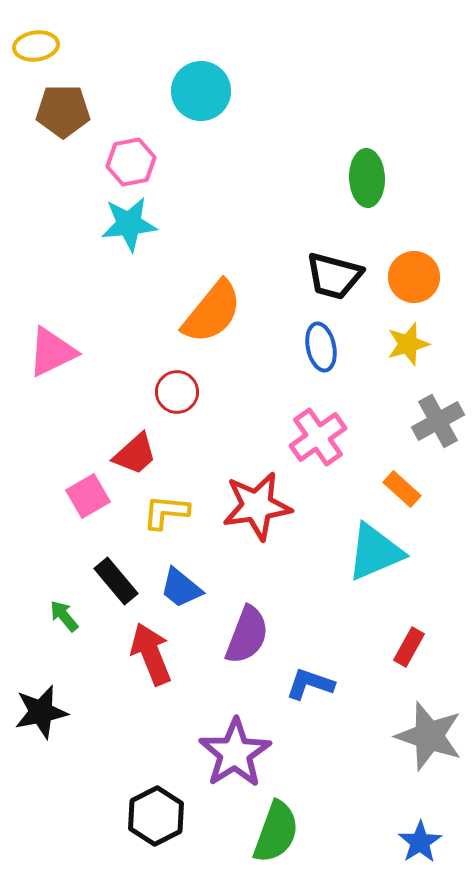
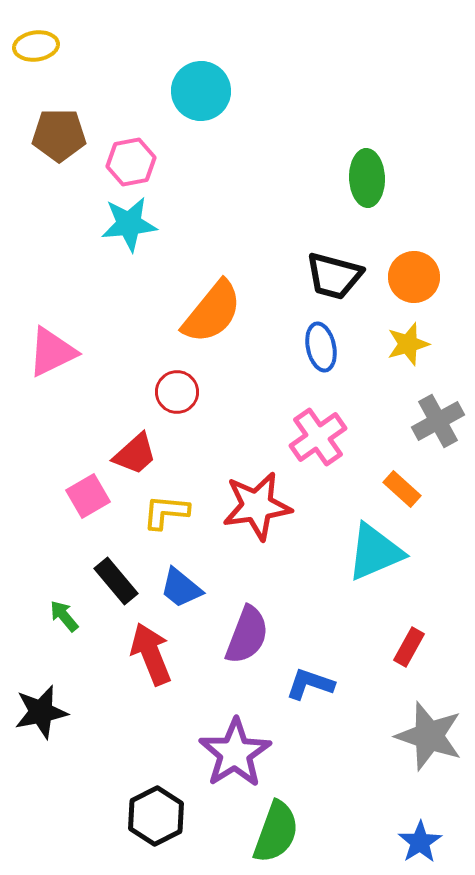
brown pentagon: moved 4 px left, 24 px down
